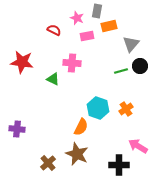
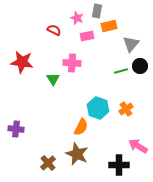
green triangle: rotated 32 degrees clockwise
purple cross: moved 1 px left
